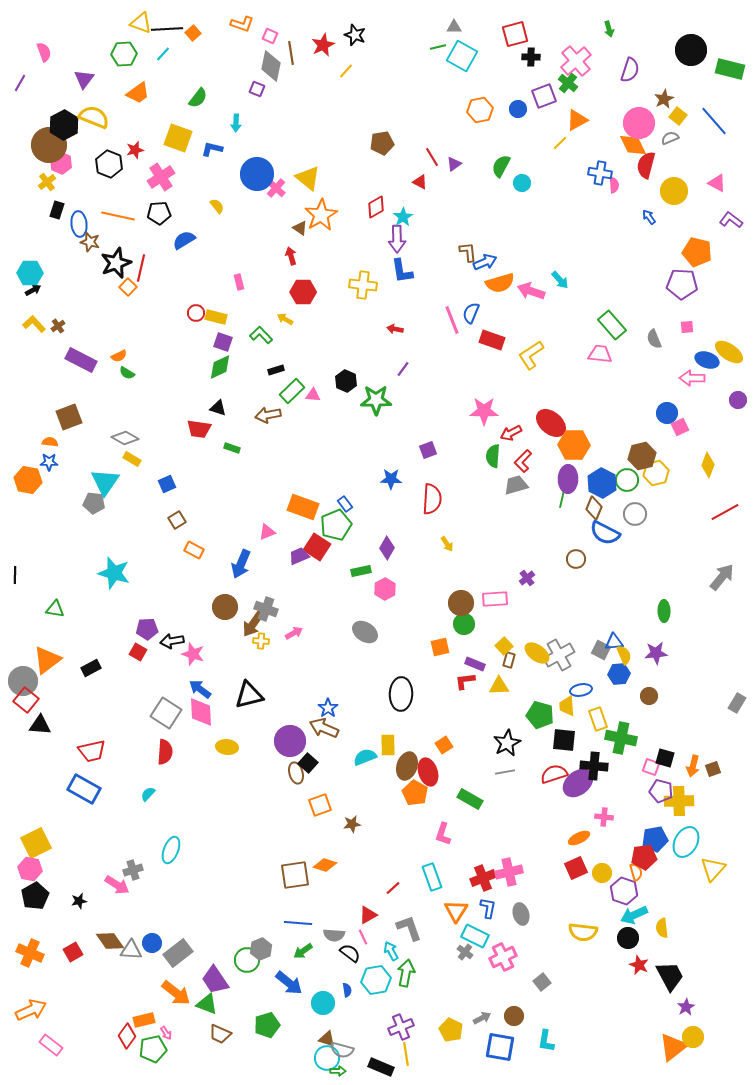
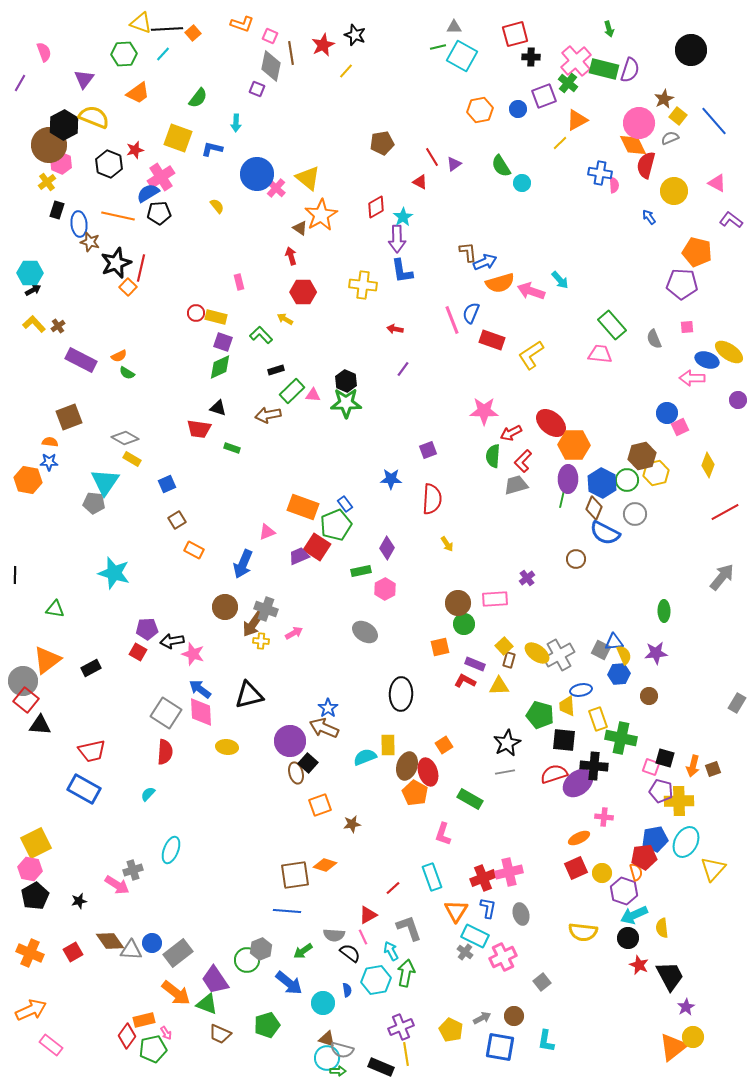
green rectangle at (730, 69): moved 126 px left
green semicircle at (501, 166): rotated 60 degrees counterclockwise
blue semicircle at (184, 240): moved 36 px left, 47 px up
green star at (376, 400): moved 30 px left, 3 px down
blue arrow at (241, 564): moved 2 px right
brown circle at (461, 603): moved 3 px left
red L-shape at (465, 681): rotated 35 degrees clockwise
blue line at (298, 923): moved 11 px left, 12 px up
